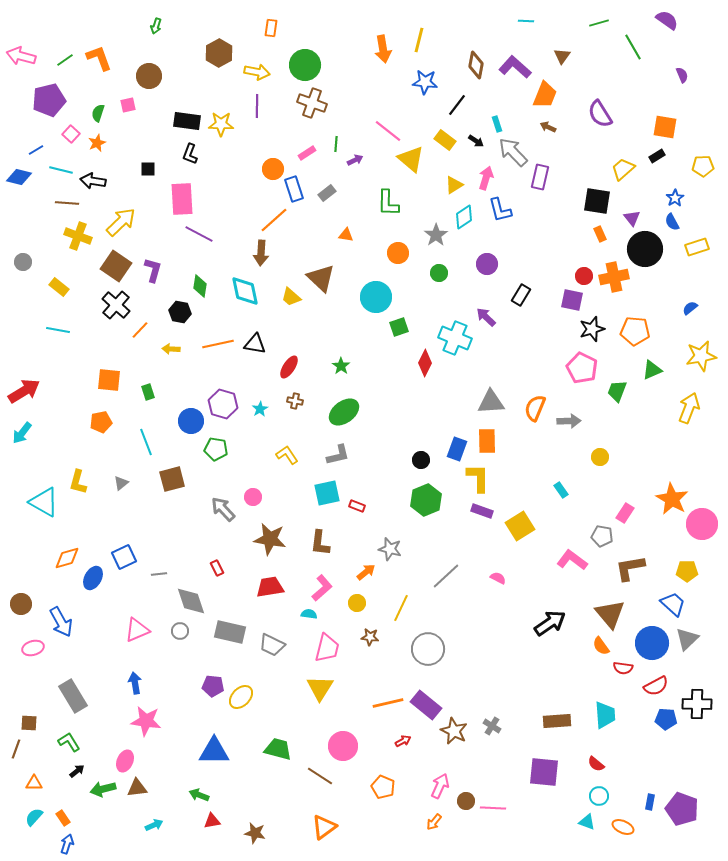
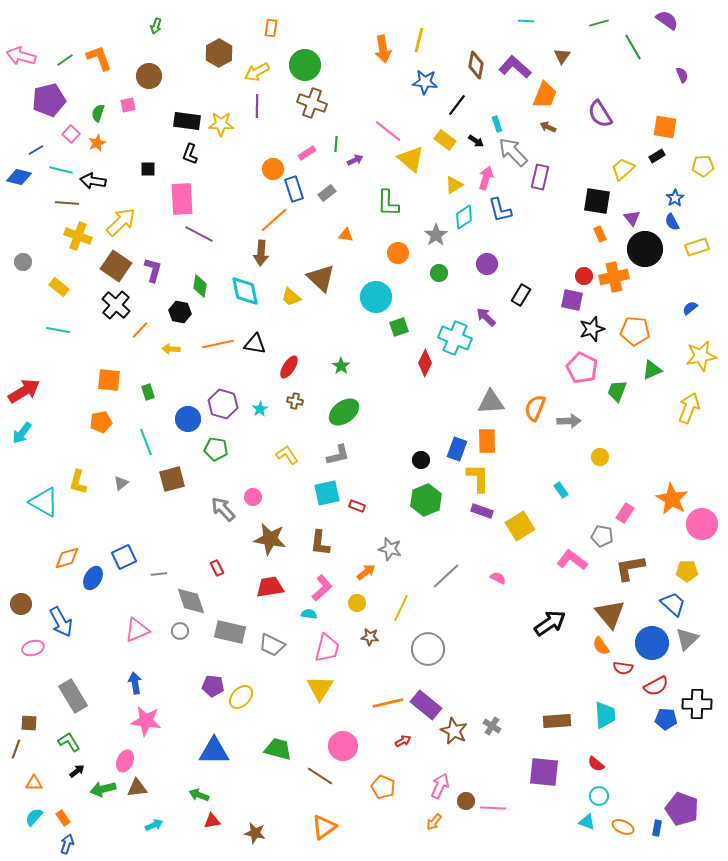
yellow arrow at (257, 72): rotated 140 degrees clockwise
blue circle at (191, 421): moved 3 px left, 2 px up
blue rectangle at (650, 802): moved 7 px right, 26 px down
